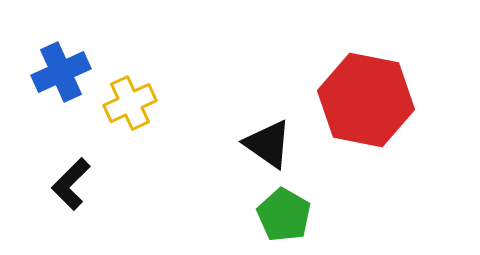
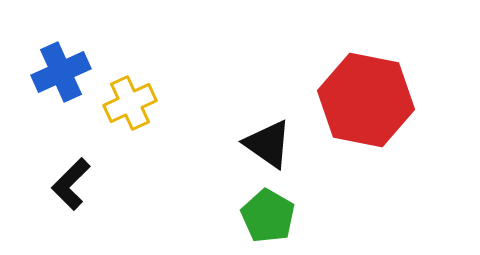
green pentagon: moved 16 px left, 1 px down
